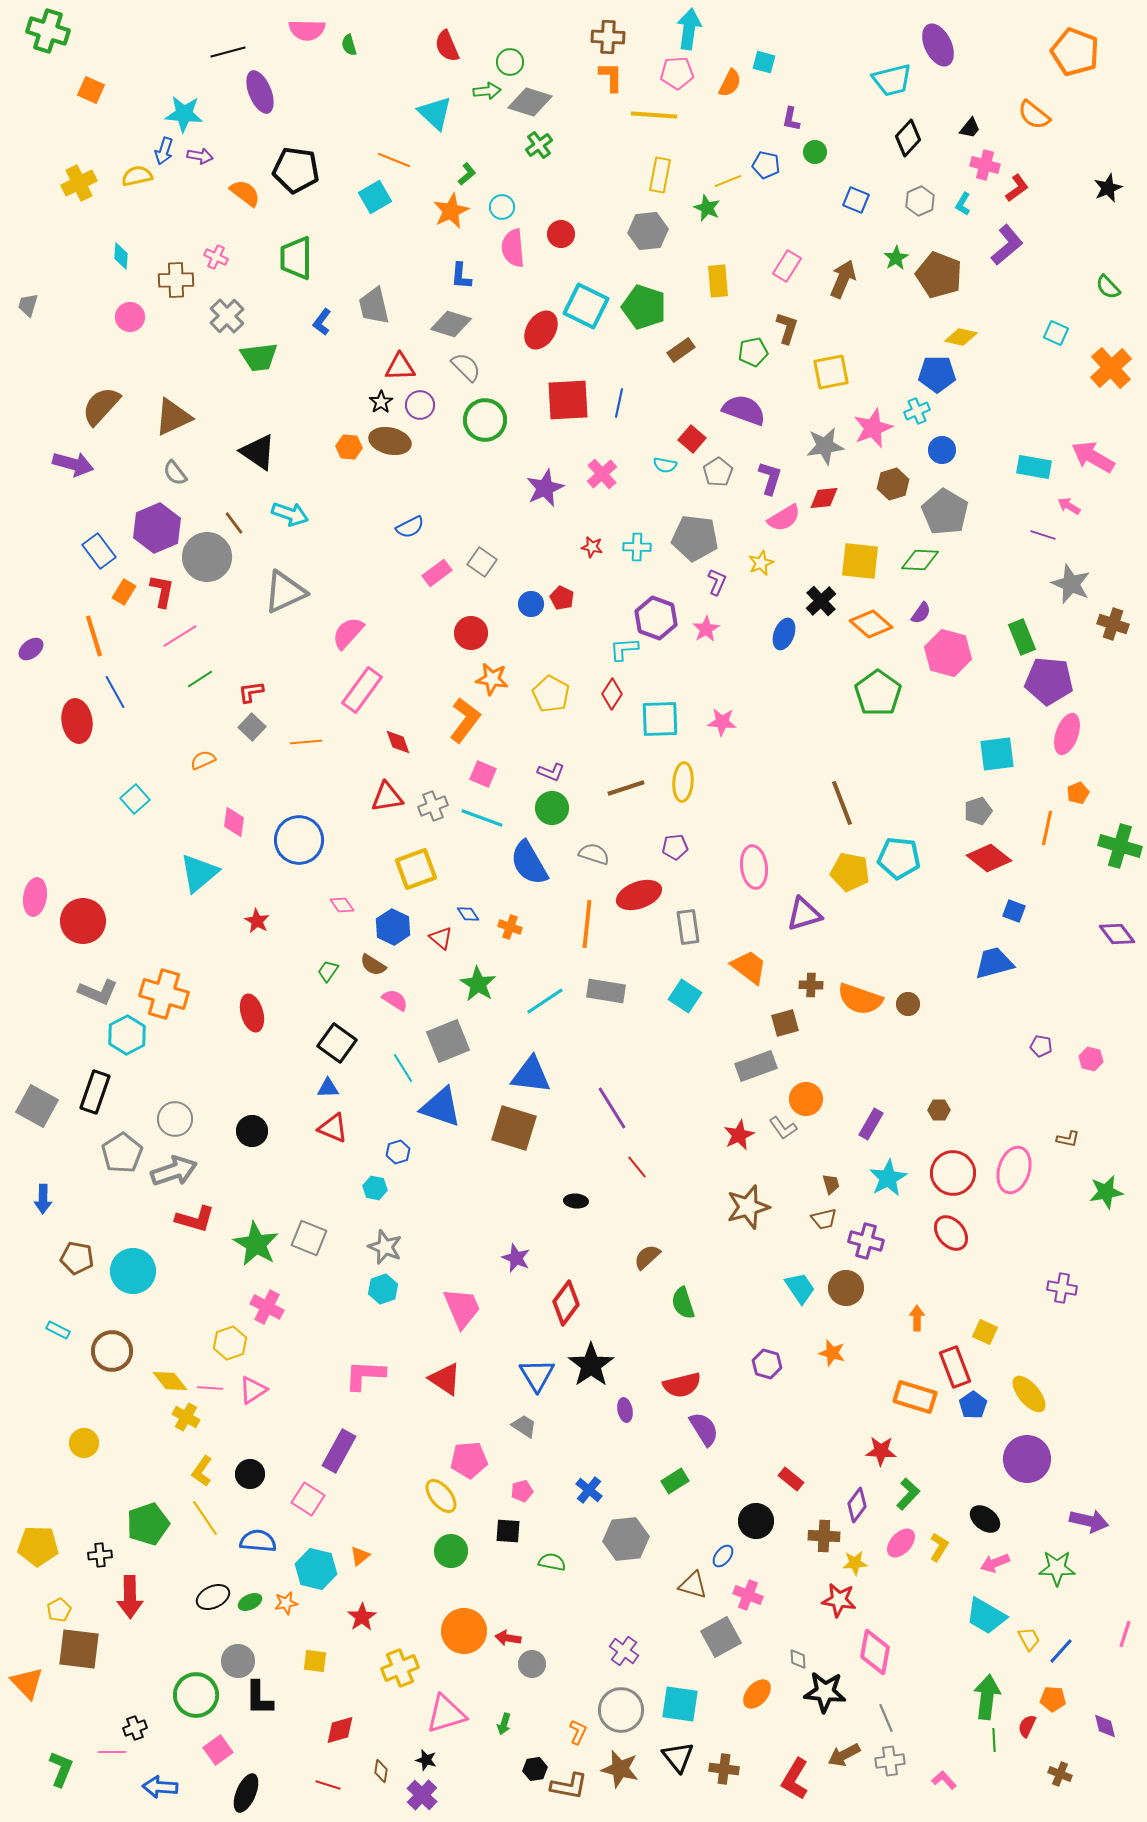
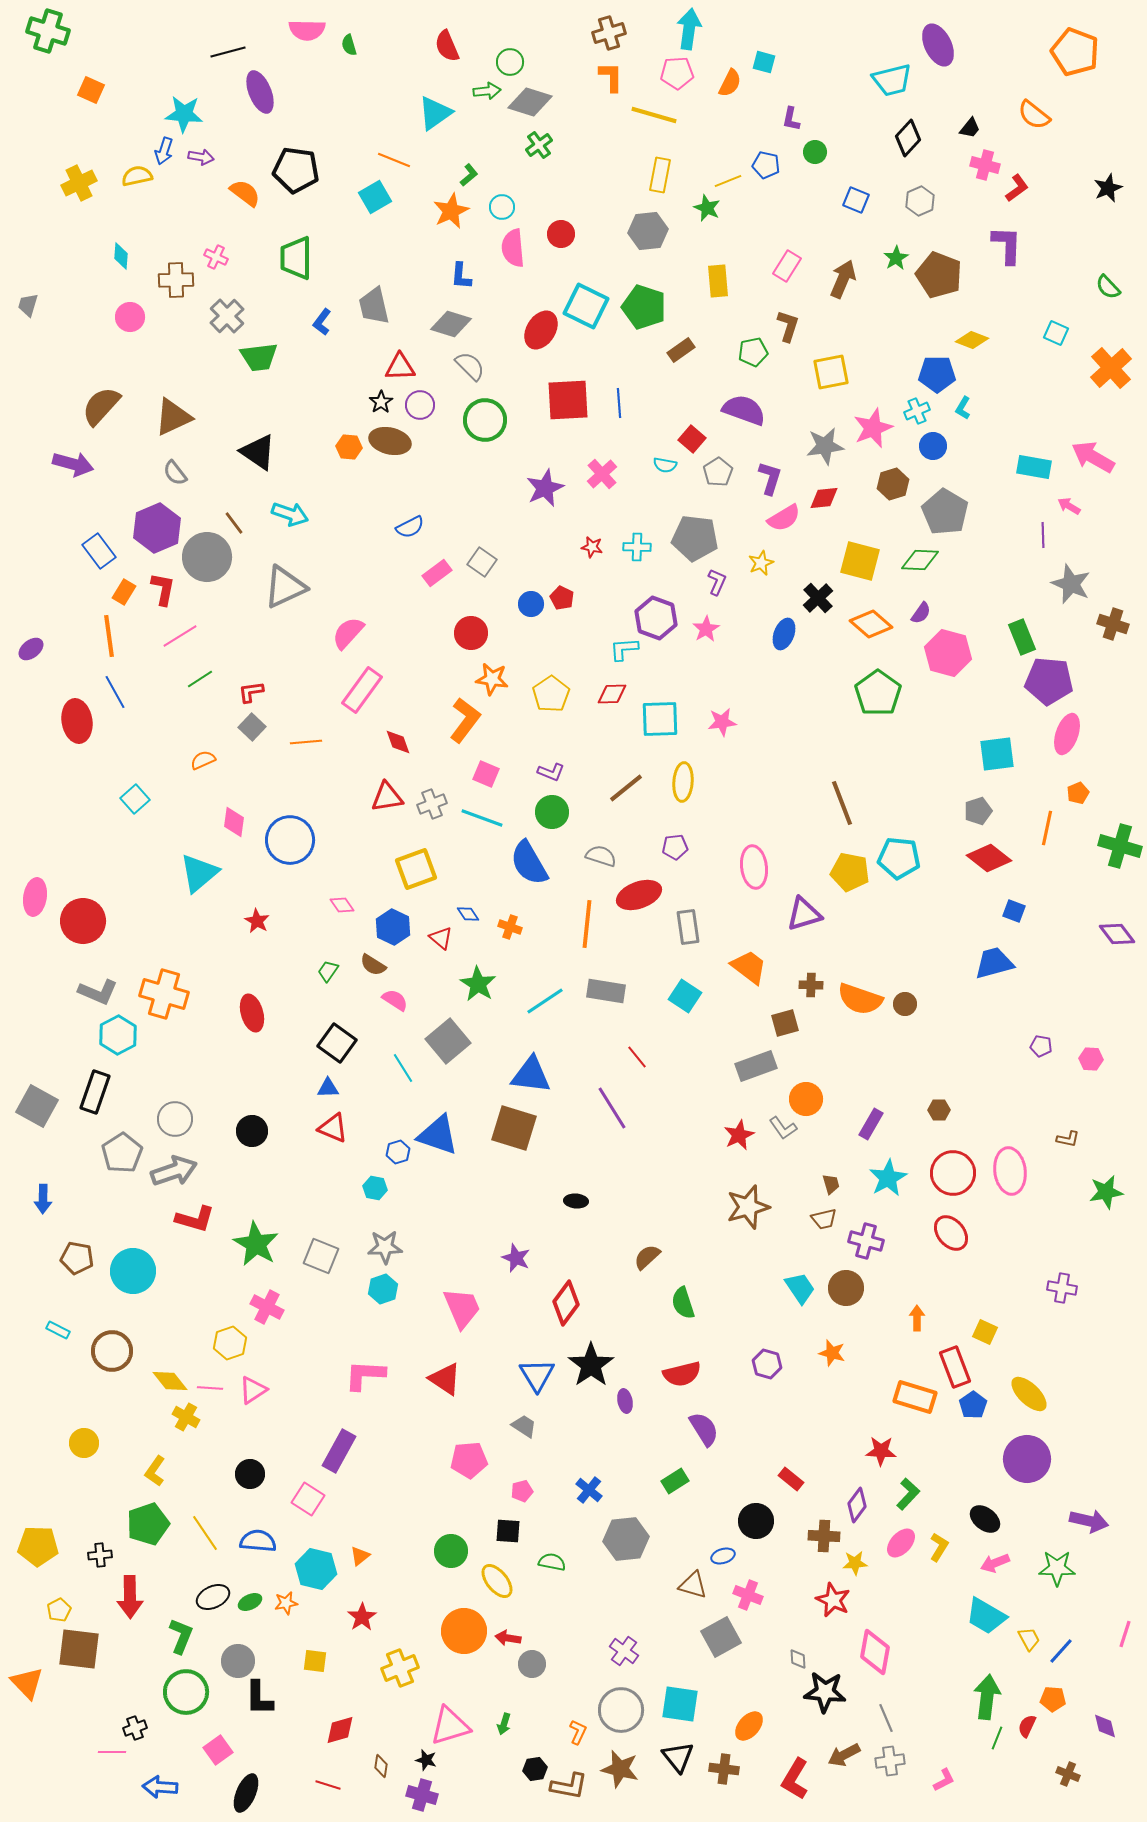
brown cross at (608, 37): moved 1 px right, 4 px up; rotated 20 degrees counterclockwise
cyan triangle at (435, 113): rotated 42 degrees clockwise
yellow line at (654, 115): rotated 12 degrees clockwise
purple arrow at (200, 156): moved 1 px right, 1 px down
green L-shape at (467, 174): moved 2 px right, 1 px down
cyan L-shape at (963, 204): moved 204 px down
purple L-shape at (1007, 245): rotated 48 degrees counterclockwise
brown L-shape at (787, 328): moved 1 px right, 2 px up
yellow diamond at (961, 337): moved 11 px right, 3 px down; rotated 8 degrees clockwise
gray semicircle at (466, 367): moved 4 px right, 1 px up
blue line at (619, 403): rotated 16 degrees counterclockwise
blue circle at (942, 450): moved 9 px left, 4 px up
purple line at (1043, 535): rotated 70 degrees clockwise
yellow square at (860, 561): rotated 9 degrees clockwise
red L-shape at (162, 591): moved 1 px right, 2 px up
gray triangle at (285, 592): moved 5 px up
black cross at (821, 601): moved 3 px left, 3 px up
orange line at (94, 636): moved 15 px right; rotated 9 degrees clockwise
yellow pentagon at (551, 694): rotated 9 degrees clockwise
red diamond at (612, 694): rotated 56 degrees clockwise
pink star at (722, 722): rotated 12 degrees counterclockwise
pink square at (483, 774): moved 3 px right
brown line at (626, 788): rotated 21 degrees counterclockwise
gray cross at (433, 806): moved 1 px left, 2 px up
green circle at (552, 808): moved 4 px down
blue circle at (299, 840): moved 9 px left
gray semicircle at (594, 854): moved 7 px right, 2 px down
brown circle at (908, 1004): moved 3 px left
cyan hexagon at (127, 1035): moved 9 px left
gray square at (448, 1041): rotated 18 degrees counterclockwise
pink hexagon at (1091, 1059): rotated 10 degrees counterclockwise
blue triangle at (441, 1107): moved 3 px left, 28 px down
red line at (637, 1167): moved 110 px up
pink ellipse at (1014, 1170): moved 4 px left, 1 px down; rotated 24 degrees counterclockwise
gray square at (309, 1238): moved 12 px right, 18 px down
gray star at (385, 1247): rotated 24 degrees counterclockwise
red semicircle at (682, 1385): moved 11 px up
yellow ellipse at (1029, 1394): rotated 6 degrees counterclockwise
purple ellipse at (625, 1410): moved 9 px up
yellow L-shape at (202, 1471): moved 47 px left
yellow ellipse at (441, 1496): moved 56 px right, 85 px down
yellow line at (205, 1518): moved 15 px down
blue ellipse at (723, 1556): rotated 35 degrees clockwise
red star at (839, 1600): moved 6 px left; rotated 16 degrees clockwise
orange ellipse at (757, 1694): moved 8 px left, 32 px down
green circle at (196, 1695): moved 10 px left, 3 px up
pink triangle at (446, 1714): moved 4 px right, 12 px down
green line at (994, 1740): moved 3 px right, 2 px up; rotated 25 degrees clockwise
green L-shape at (61, 1769): moved 120 px right, 133 px up
brown diamond at (381, 1771): moved 5 px up
brown cross at (1060, 1774): moved 8 px right
pink L-shape at (944, 1780): rotated 105 degrees clockwise
purple cross at (422, 1795): rotated 28 degrees counterclockwise
